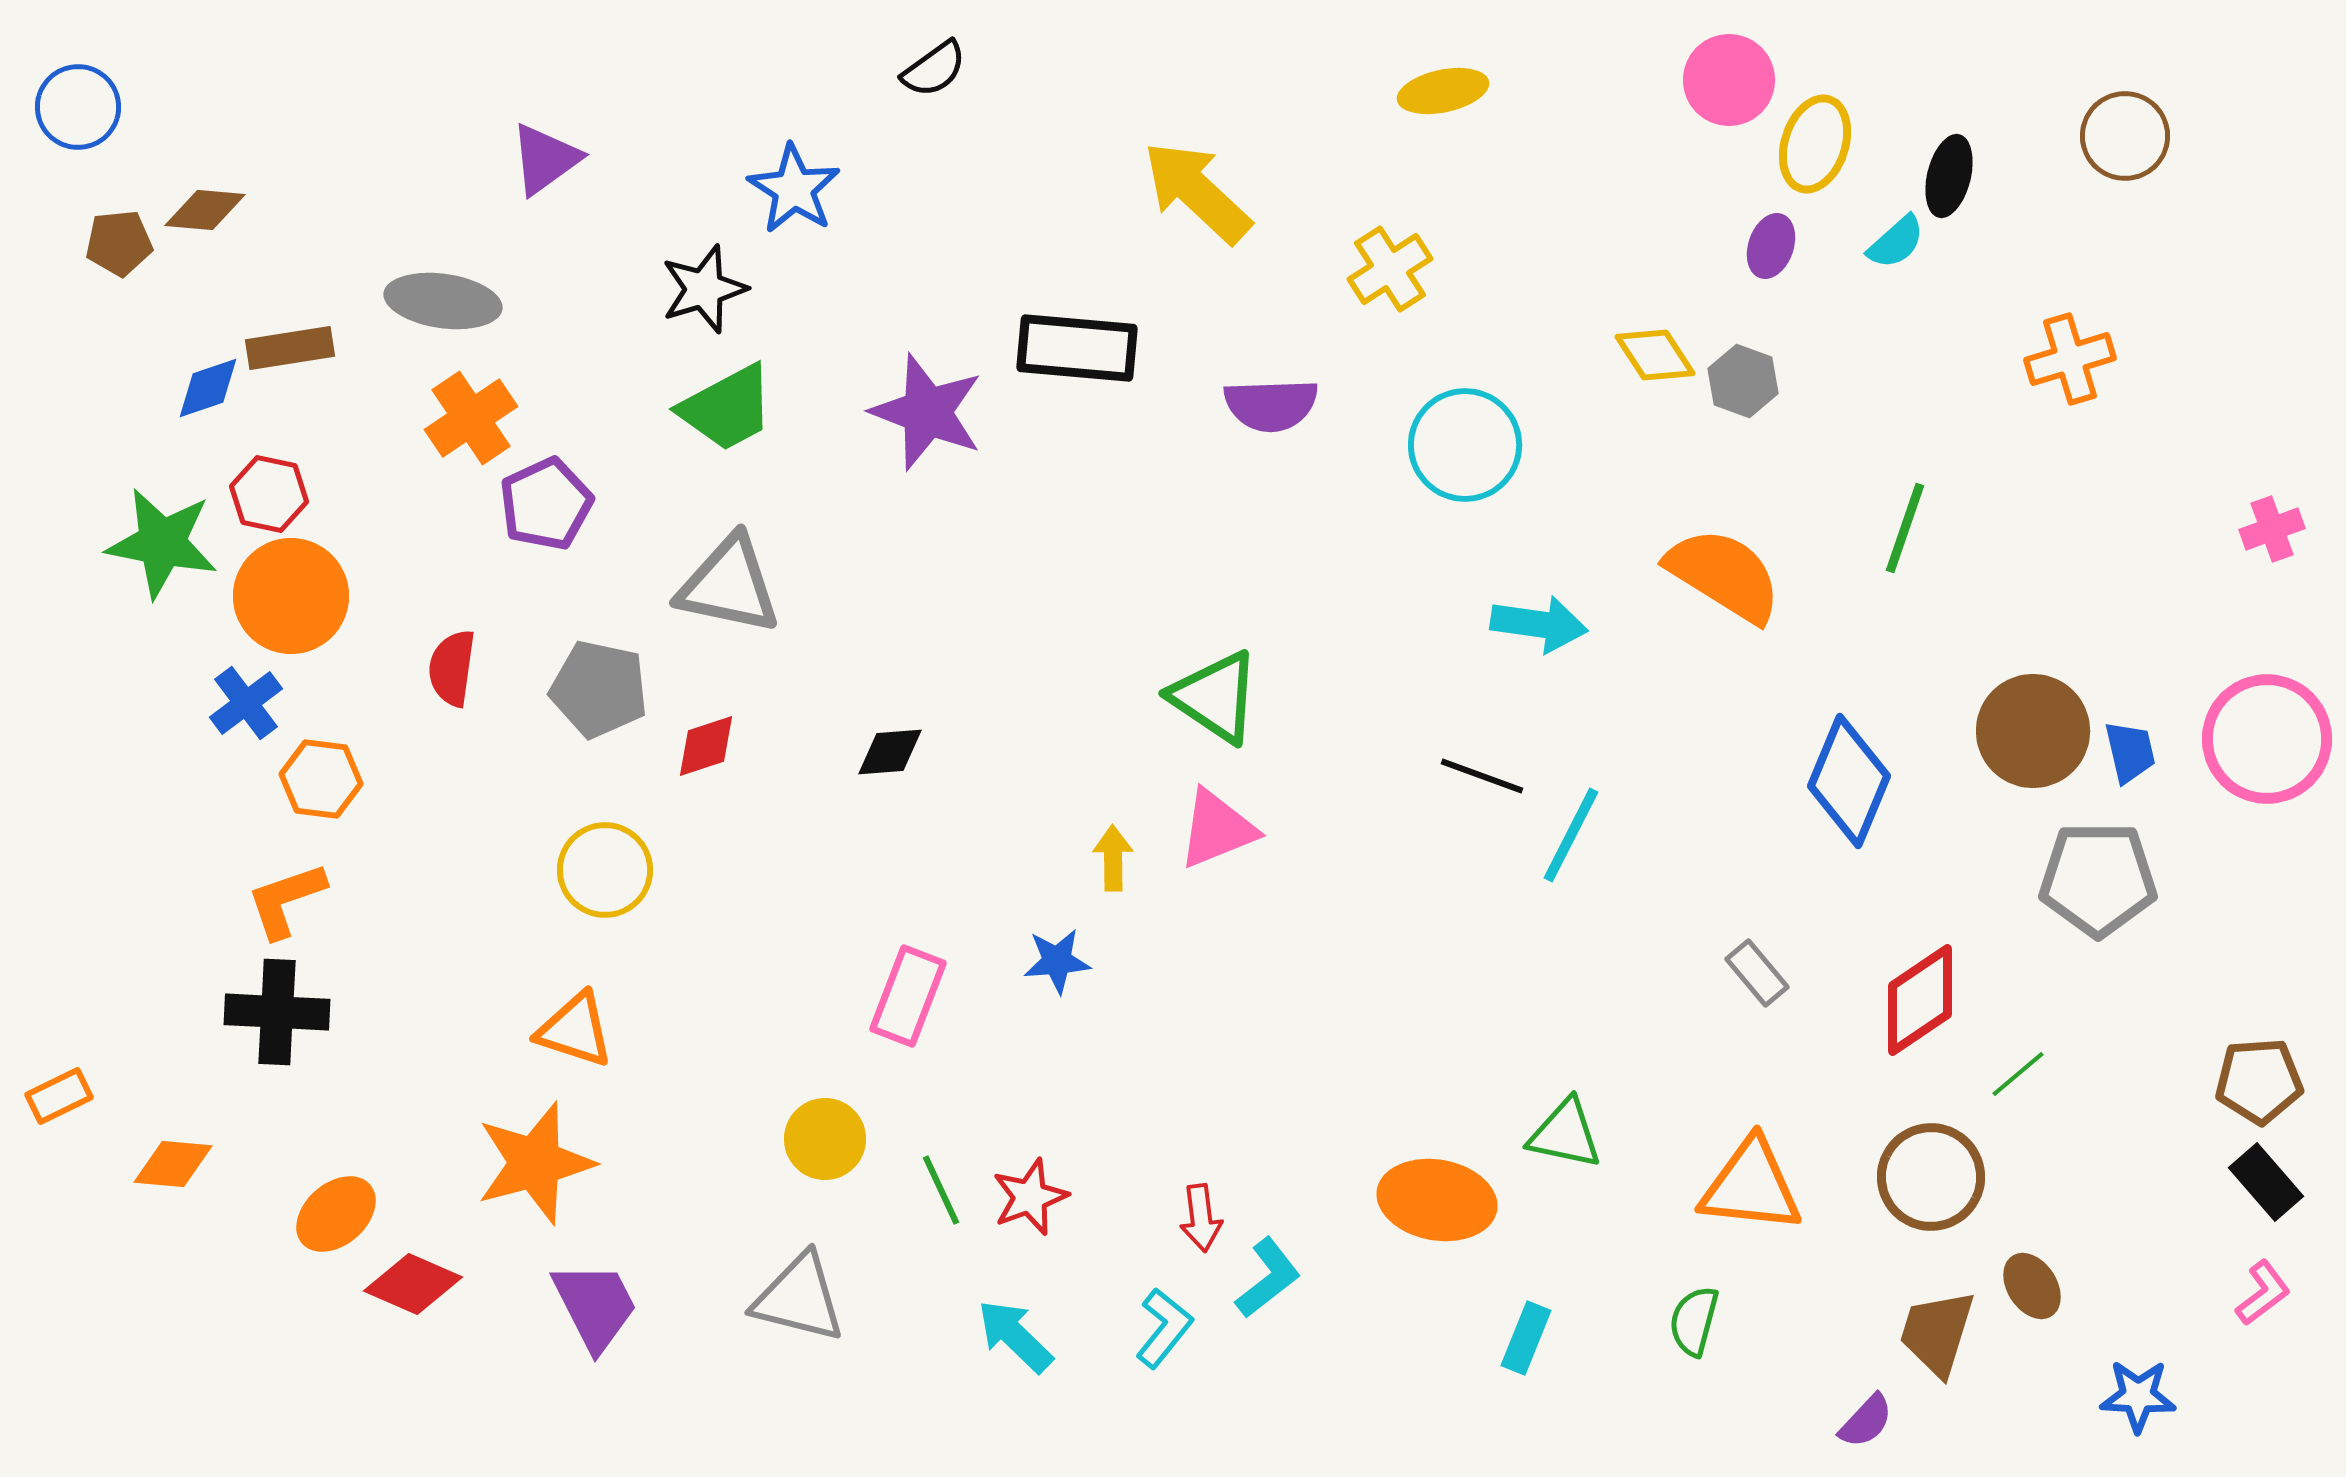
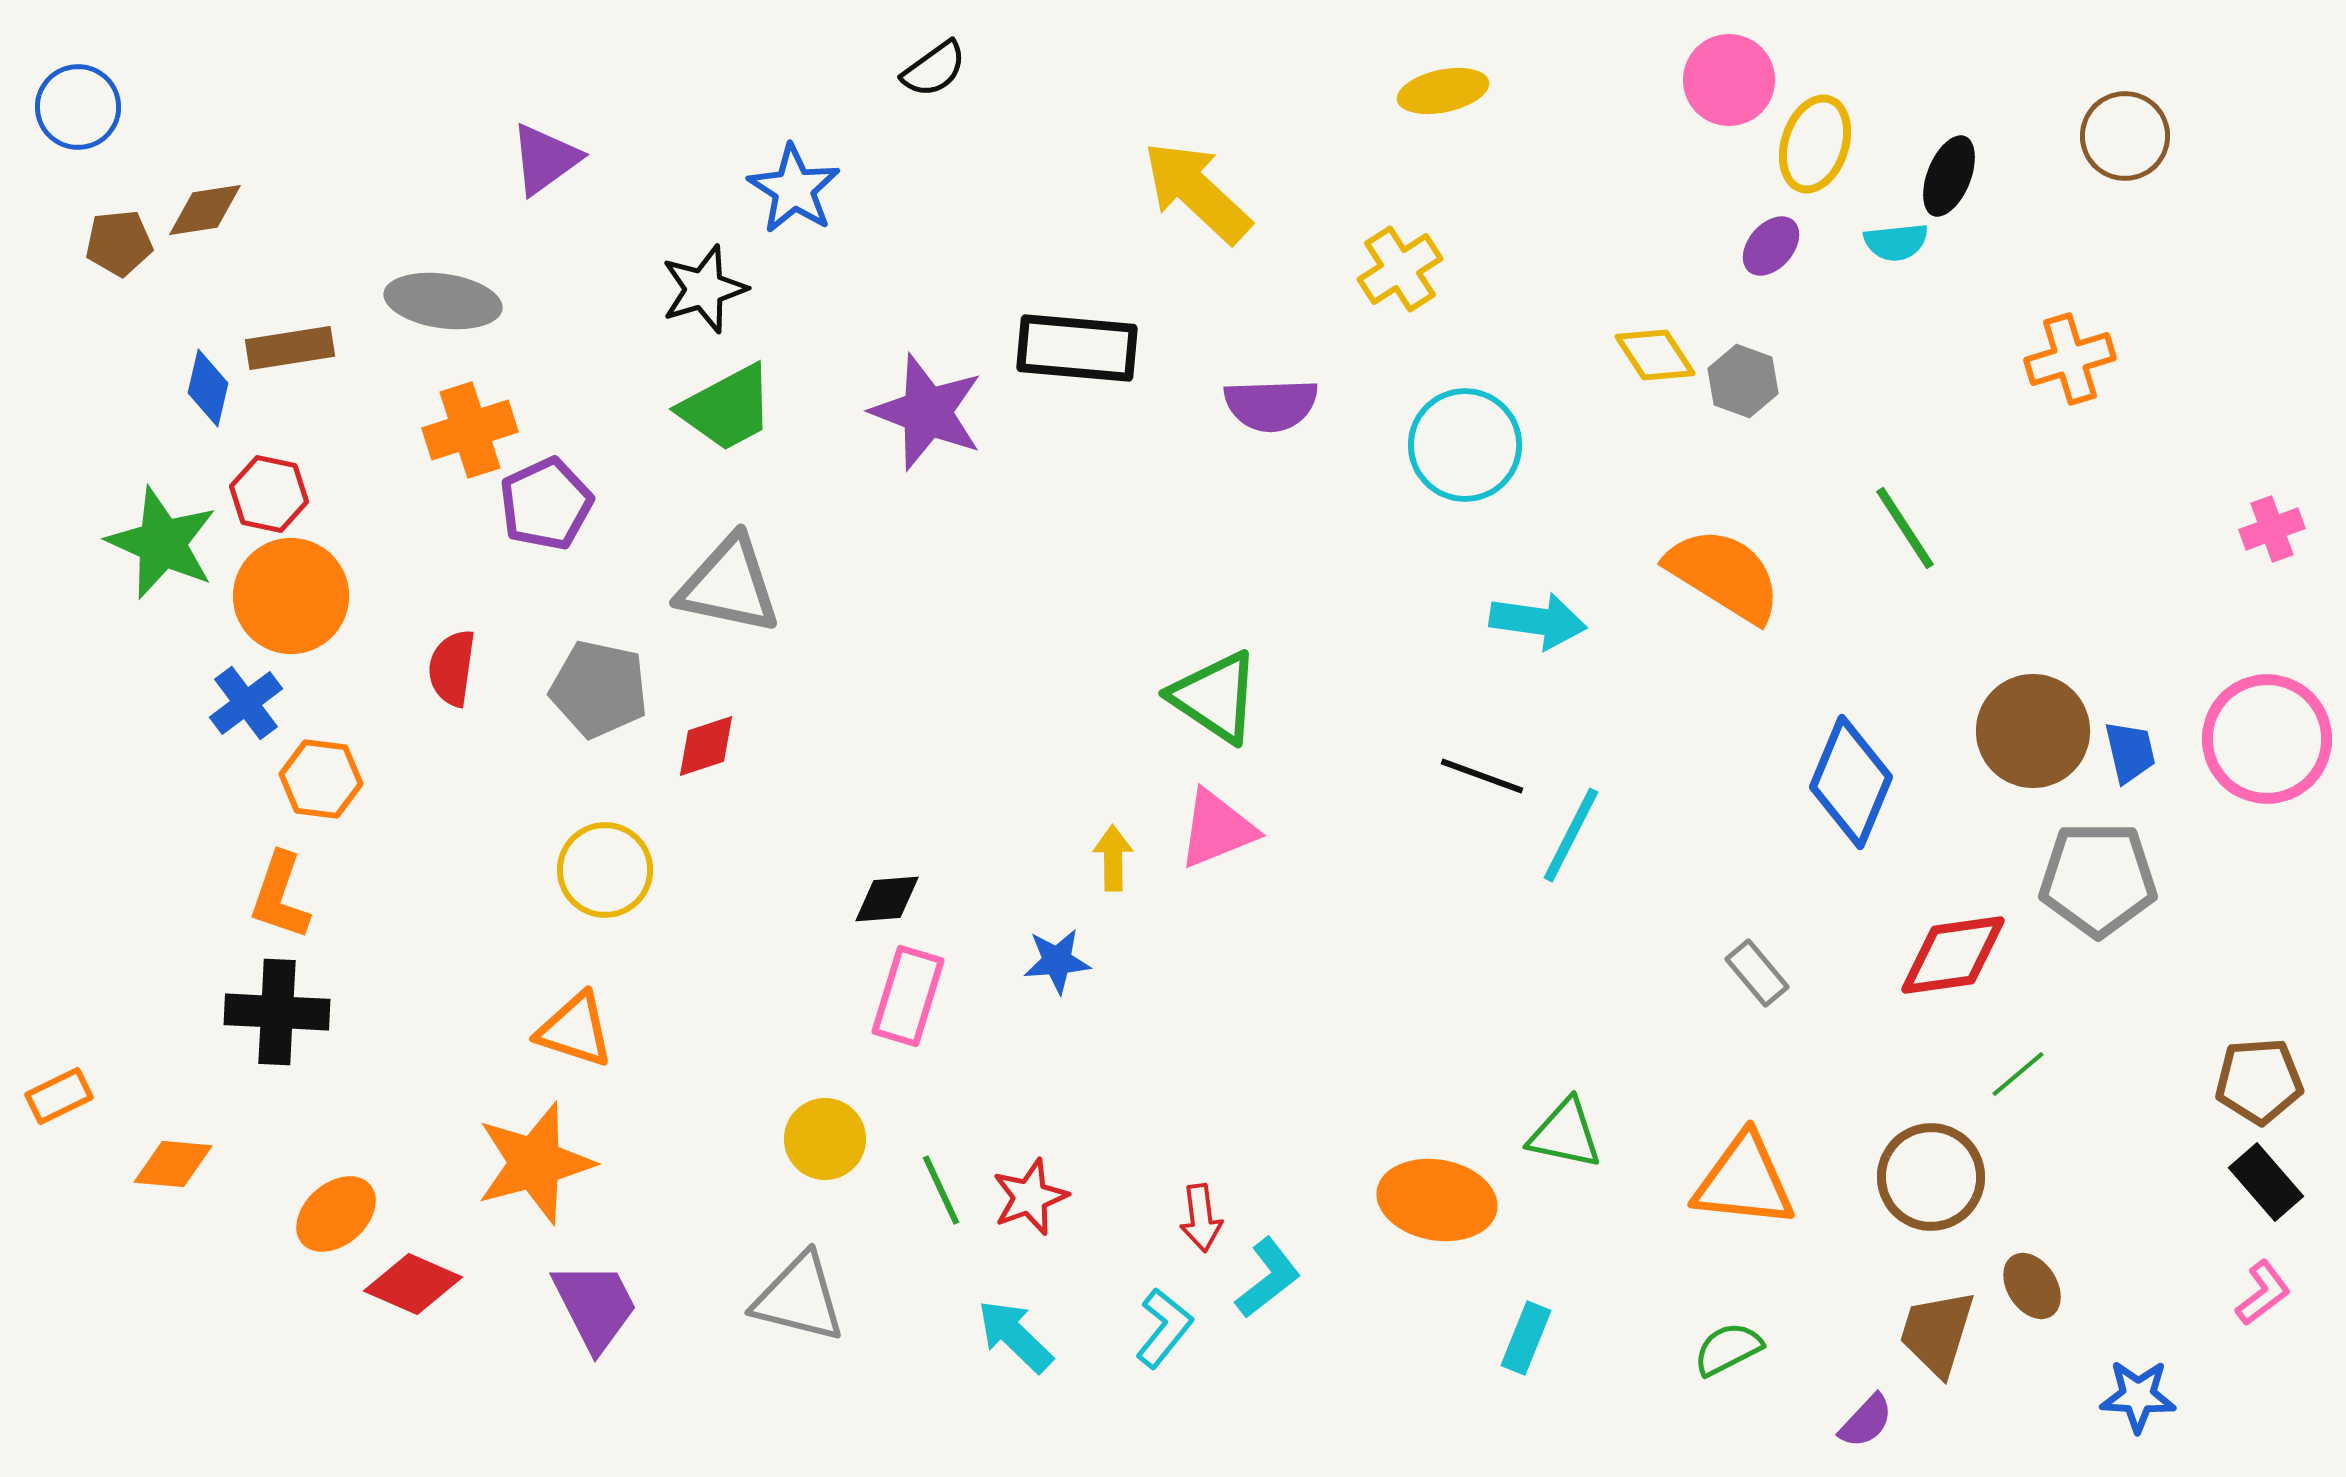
black ellipse at (1949, 176): rotated 8 degrees clockwise
brown diamond at (205, 210): rotated 14 degrees counterclockwise
cyan semicircle at (1896, 242): rotated 36 degrees clockwise
purple ellipse at (1771, 246): rotated 22 degrees clockwise
yellow cross at (1390, 269): moved 10 px right
blue diamond at (208, 388): rotated 58 degrees counterclockwise
orange cross at (471, 418): moved 1 px left, 12 px down; rotated 16 degrees clockwise
green line at (1905, 528): rotated 52 degrees counterclockwise
green star at (162, 543): rotated 13 degrees clockwise
cyan arrow at (1539, 624): moved 1 px left, 3 px up
black diamond at (890, 752): moved 3 px left, 147 px down
blue diamond at (1849, 781): moved 2 px right, 1 px down
orange L-shape at (286, 900): moved 6 px left, 4 px up; rotated 52 degrees counterclockwise
pink rectangle at (908, 996): rotated 4 degrees counterclockwise
red diamond at (1920, 1000): moved 33 px right, 45 px up; rotated 26 degrees clockwise
orange triangle at (1751, 1186): moved 7 px left, 5 px up
green semicircle at (1694, 1321): moved 34 px right, 28 px down; rotated 48 degrees clockwise
